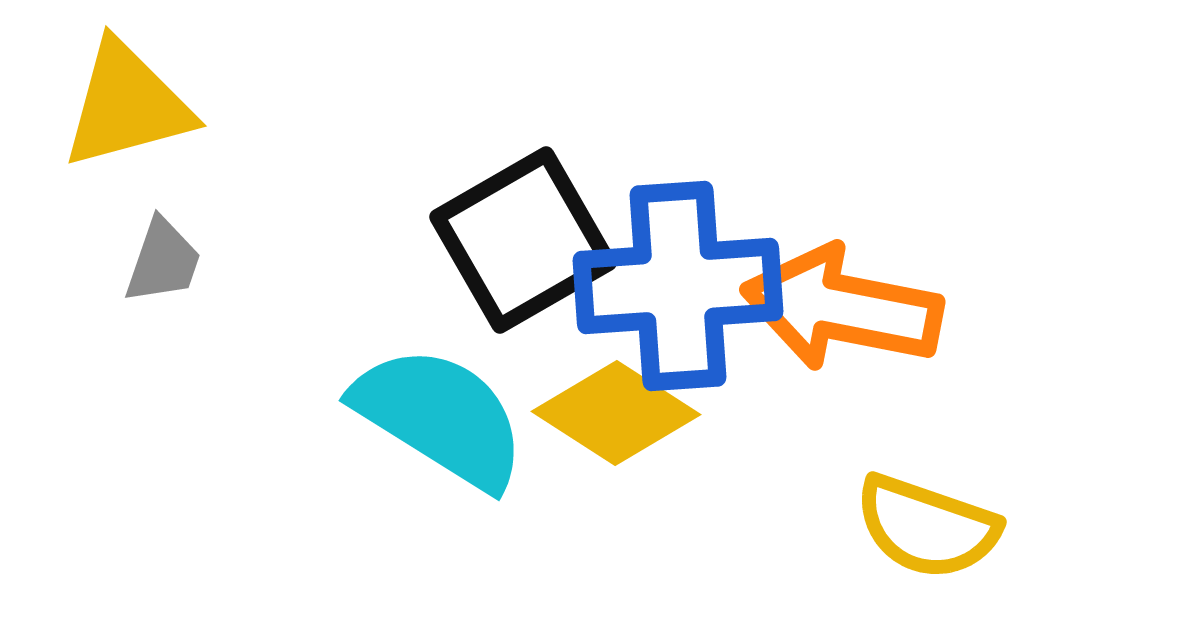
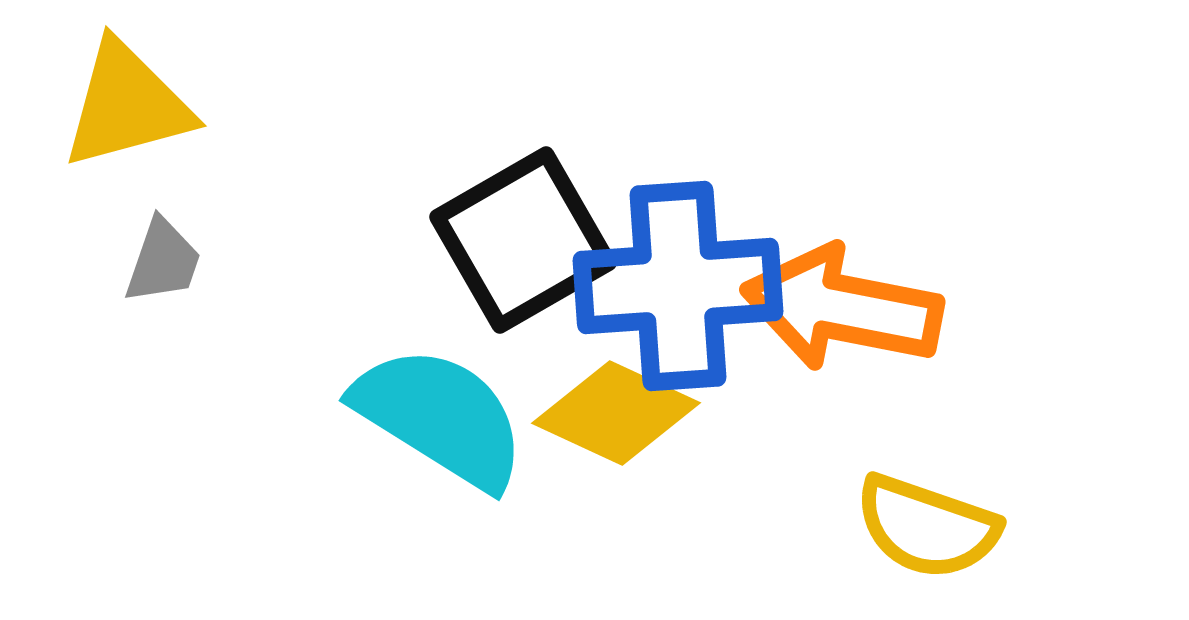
yellow diamond: rotated 8 degrees counterclockwise
